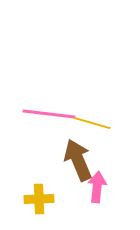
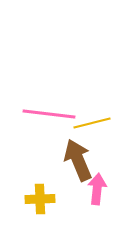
yellow line: rotated 30 degrees counterclockwise
pink arrow: moved 2 px down
yellow cross: moved 1 px right
